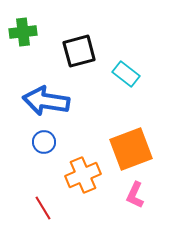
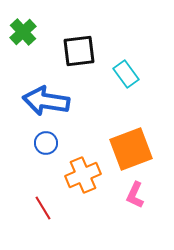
green cross: rotated 36 degrees counterclockwise
black square: rotated 8 degrees clockwise
cyan rectangle: rotated 16 degrees clockwise
blue circle: moved 2 px right, 1 px down
